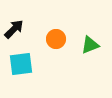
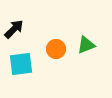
orange circle: moved 10 px down
green triangle: moved 4 px left
